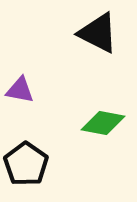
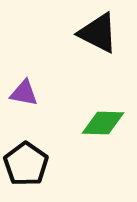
purple triangle: moved 4 px right, 3 px down
green diamond: rotated 9 degrees counterclockwise
